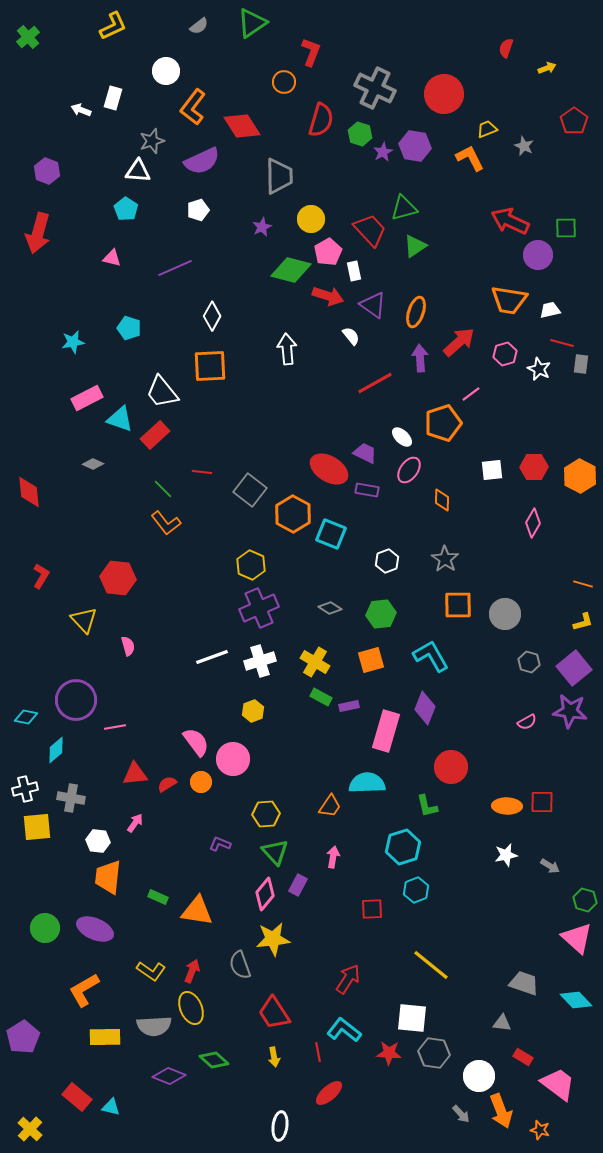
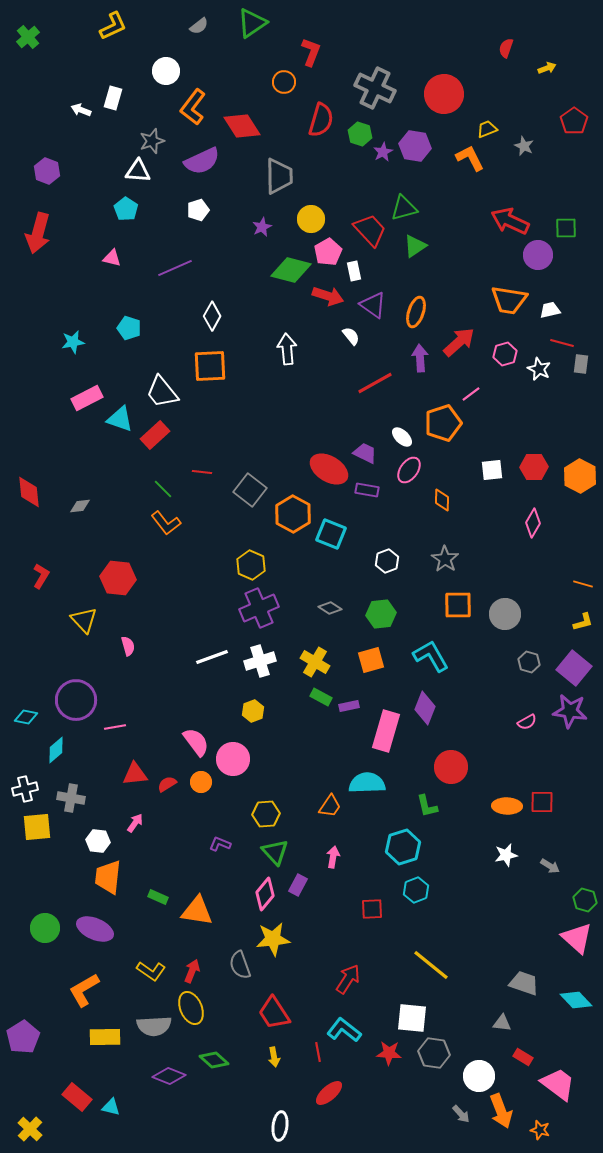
gray diamond at (93, 464): moved 13 px left, 42 px down; rotated 30 degrees counterclockwise
purple square at (574, 668): rotated 12 degrees counterclockwise
